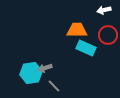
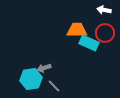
white arrow: rotated 24 degrees clockwise
red circle: moved 3 px left, 2 px up
cyan rectangle: moved 3 px right, 5 px up
gray arrow: moved 1 px left
cyan hexagon: moved 6 px down
